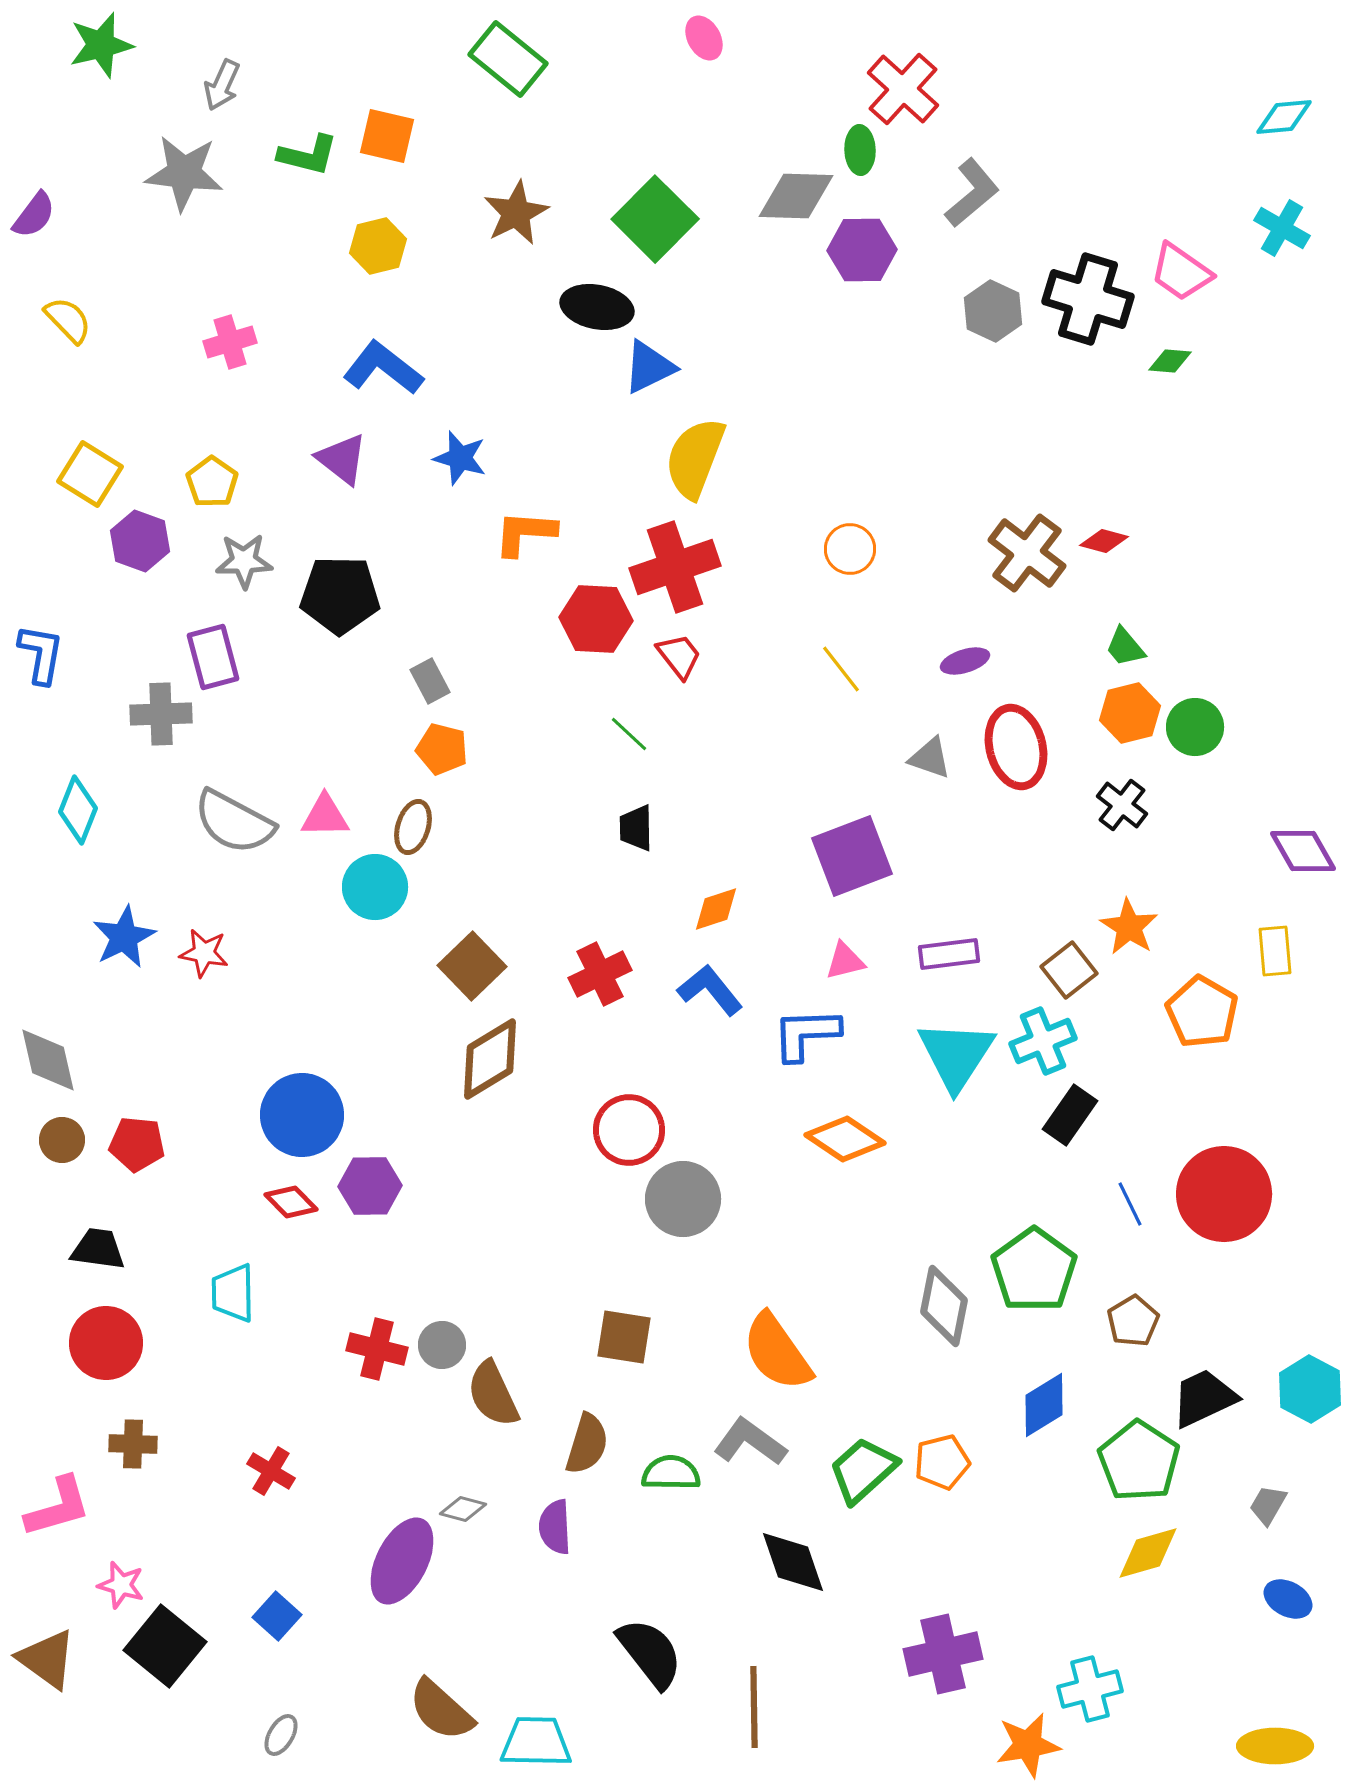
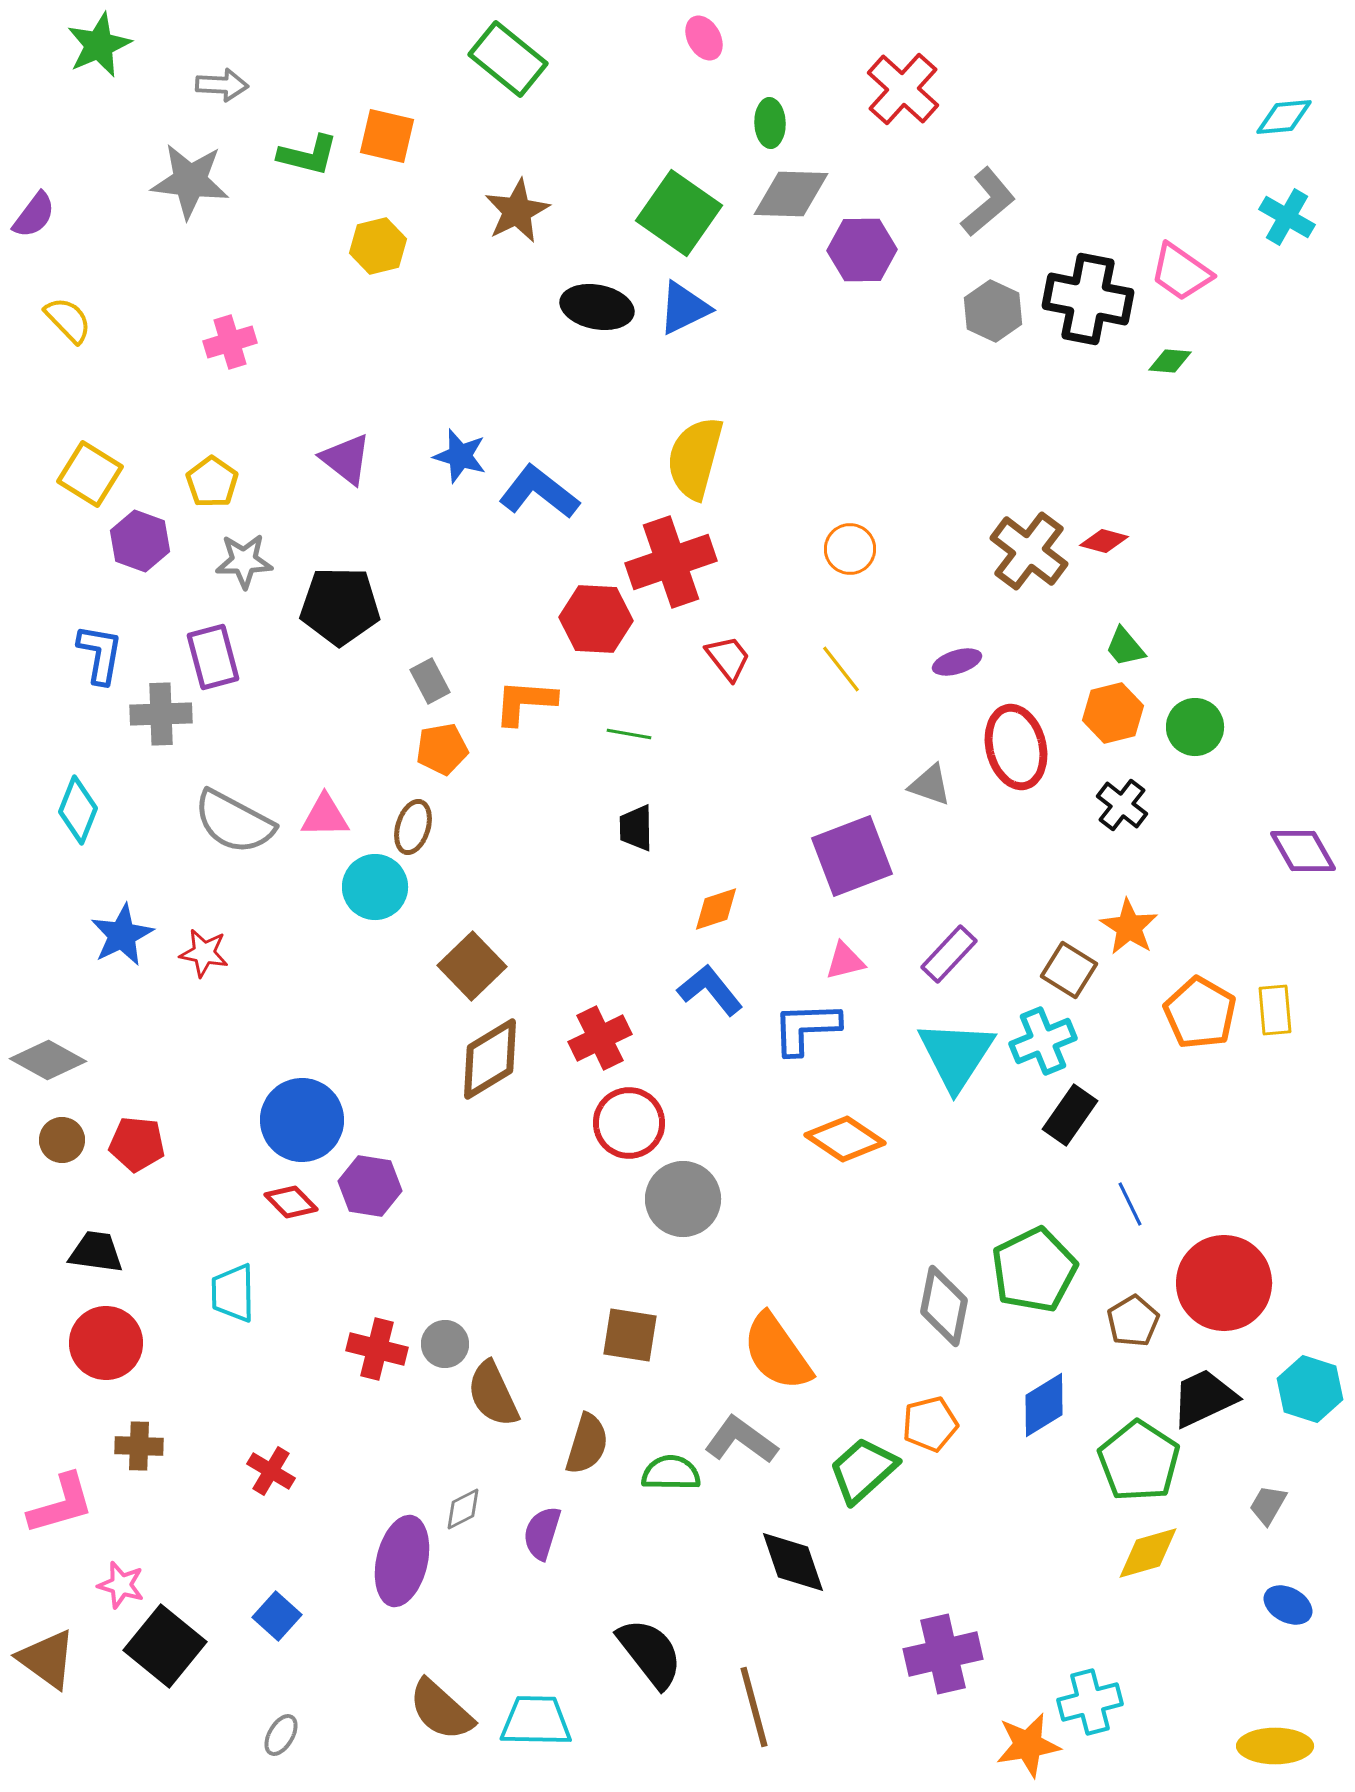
green star at (101, 45): moved 2 px left; rotated 10 degrees counterclockwise
gray arrow at (222, 85): rotated 111 degrees counterclockwise
green ellipse at (860, 150): moved 90 px left, 27 px up
gray star at (184, 173): moved 6 px right, 8 px down
gray L-shape at (972, 193): moved 16 px right, 9 px down
gray diamond at (796, 196): moved 5 px left, 2 px up
brown star at (516, 213): moved 1 px right, 2 px up
green square at (655, 219): moved 24 px right, 6 px up; rotated 10 degrees counterclockwise
cyan cross at (1282, 228): moved 5 px right, 11 px up
black cross at (1088, 299): rotated 6 degrees counterclockwise
blue triangle at (649, 367): moved 35 px right, 59 px up
blue L-shape at (383, 368): moved 156 px right, 124 px down
blue star at (460, 458): moved 2 px up
yellow semicircle at (695, 458): rotated 6 degrees counterclockwise
purple triangle at (342, 459): moved 4 px right
orange L-shape at (525, 533): moved 169 px down
brown cross at (1027, 553): moved 2 px right, 2 px up
red cross at (675, 567): moved 4 px left, 5 px up
black pentagon at (340, 595): moved 11 px down
blue L-shape at (41, 654): moved 59 px right
red trapezoid at (679, 656): moved 49 px right, 2 px down
purple ellipse at (965, 661): moved 8 px left, 1 px down
orange hexagon at (1130, 713): moved 17 px left
green line at (629, 734): rotated 33 degrees counterclockwise
orange pentagon at (442, 749): rotated 24 degrees counterclockwise
gray triangle at (930, 758): moved 27 px down
blue star at (124, 937): moved 2 px left, 2 px up
yellow rectangle at (1275, 951): moved 59 px down
purple rectangle at (949, 954): rotated 40 degrees counterclockwise
brown square at (1069, 970): rotated 20 degrees counterclockwise
red cross at (600, 974): moved 64 px down
orange pentagon at (1202, 1012): moved 2 px left, 1 px down
blue L-shape at (806, 1034): moved 6 px up
gray diamond at (48, 1060): rotated 48 degrees counterclockwise
blue circle at (302, 1115): moved 5 px down
red circle at (629, 1130): moved 7 px up
purple hexagon at (370, 1186): rotated 10 degrees clockwise
red circle at (1224, 1194): moved 89 px down
black trapezoid at (98, 1249): moved 2 px left, 3 px down
green pentagon at (1034, 1270): rotated 10 degrees clockwise
brown square at (624, 1337): moved 6 px right, 2 px up
gray circle at (442, 1345): moved 3 px right, 1 px up
cyan hexagon at (1310, 1389): rotated 10 degrees counterclockwise
gray L-shape at (750, 1442): moved 9 px left, 2 px up
brown cross at (133, 1444): moved 6 px right, 2 px down
orange pentagon at (942, 1462): moved 12 px left, 38 px up
pink L-shape at (58, 1507): moved 3 px right, 3 px up
gray diamond at (463, 1509): rotated 42 degrees counterclockwise
purple semicircle at (555, 1527): moved 13 px left, 6 px down; rotated 20 degrees clockwise
purple ellipse at (402, 1561): rotated 14 degrees counterclockwise
blue ellipse at (1288, 1599): moved 6 px down
cyan cross at (1090, 1689): moved 13 px down
brown line at (754, 1707): rotated 14 degrees counterclockwise
cyan trapezoid at (536, 1742): moved 21 px up
